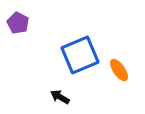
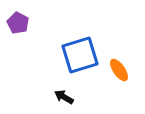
blue square: rotated 6 degrees clockwise
black arrow: moved 4 px right
